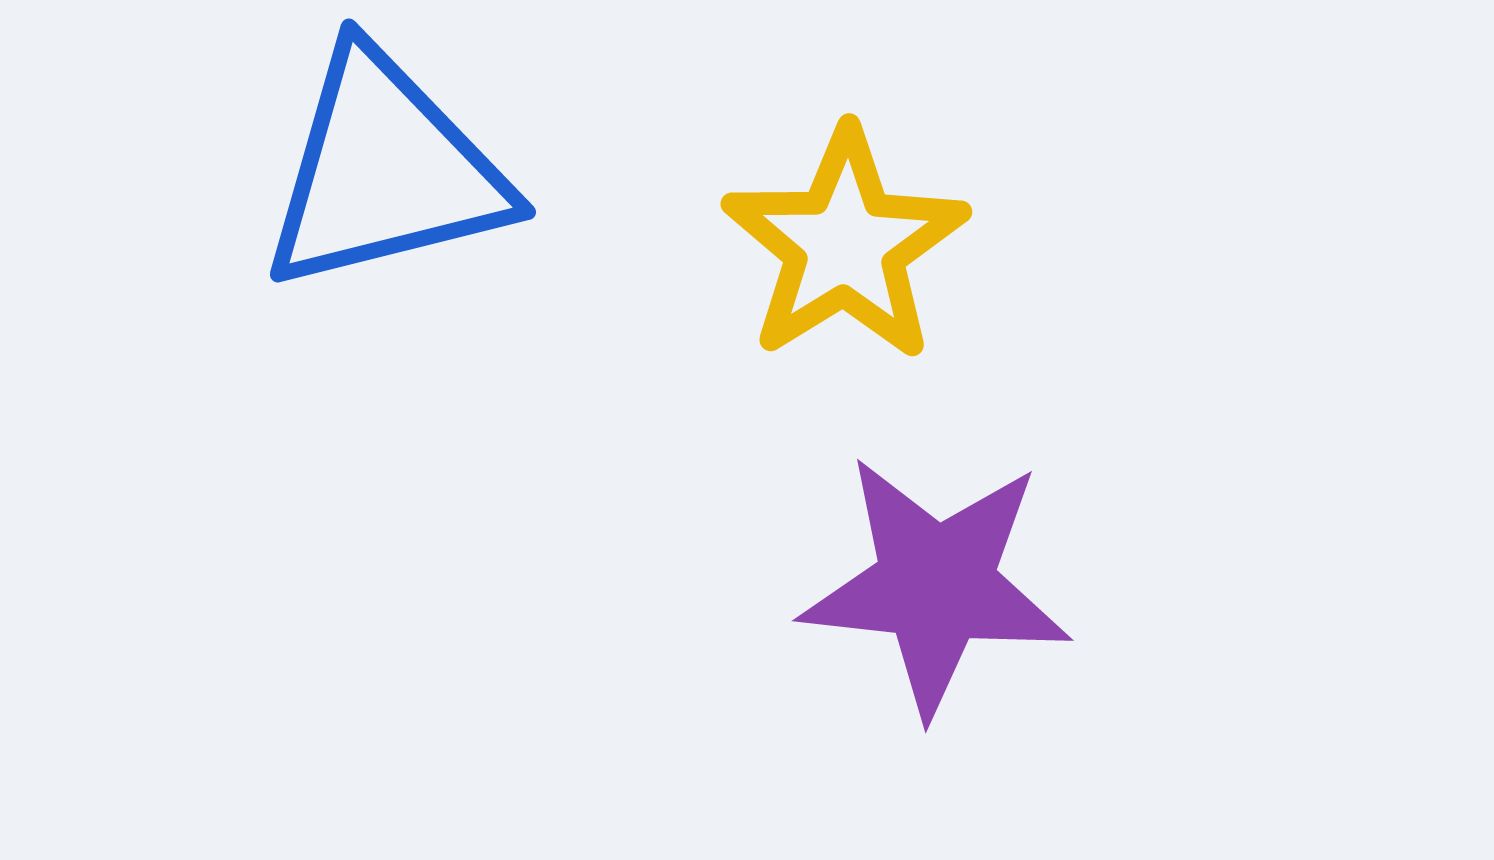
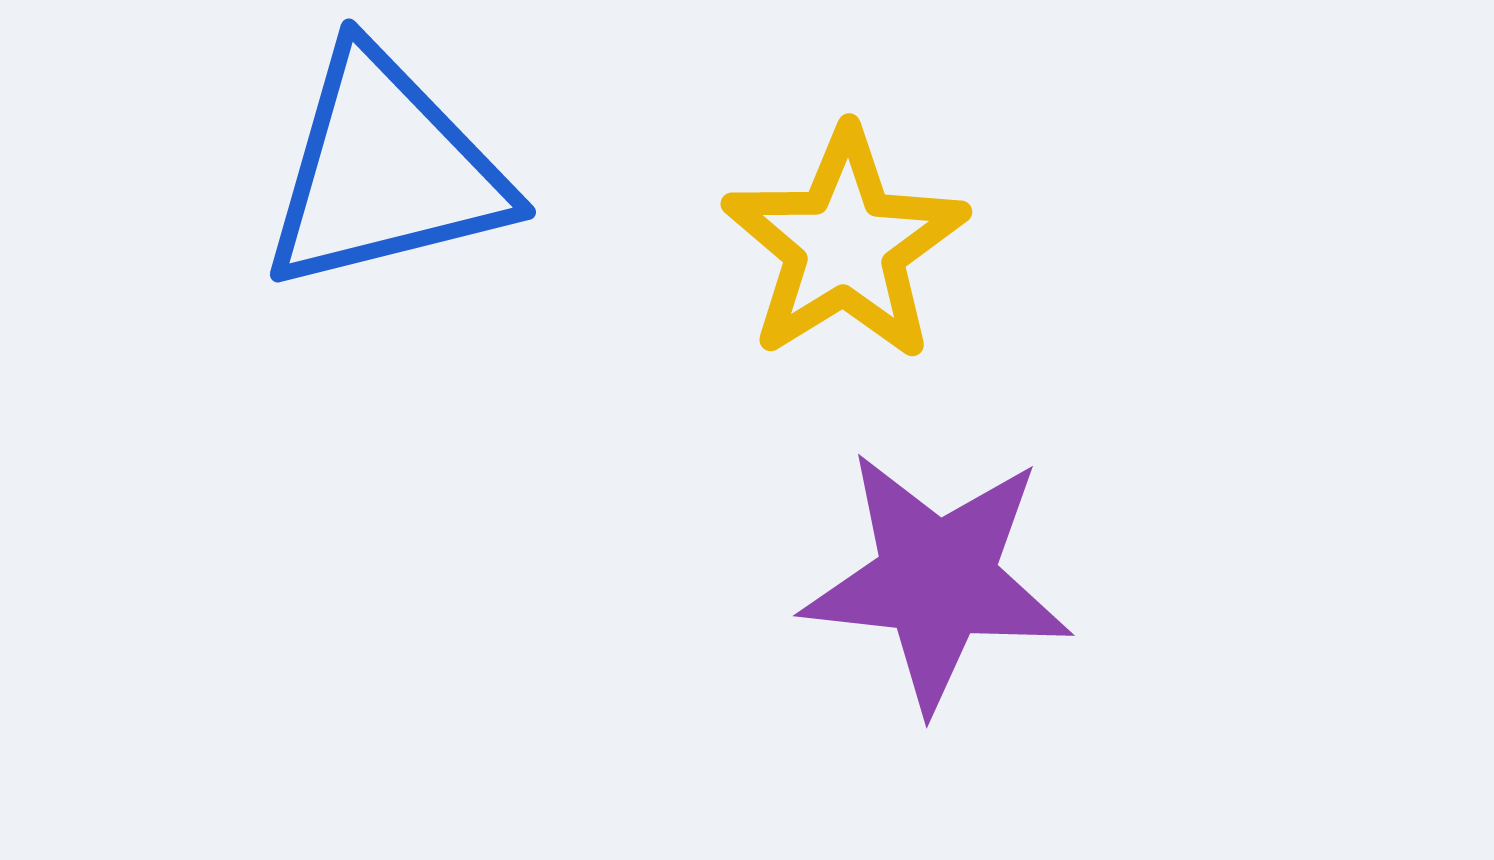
purple star: moved 1 px right, 5 px up
